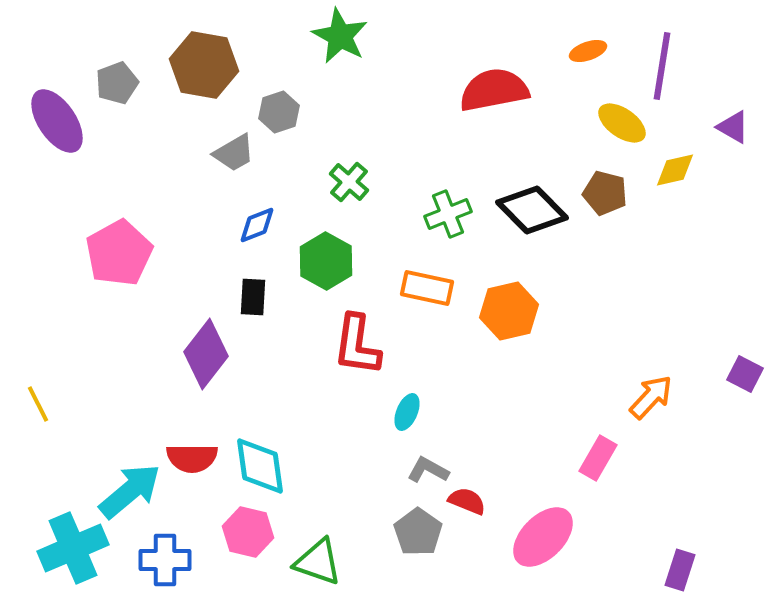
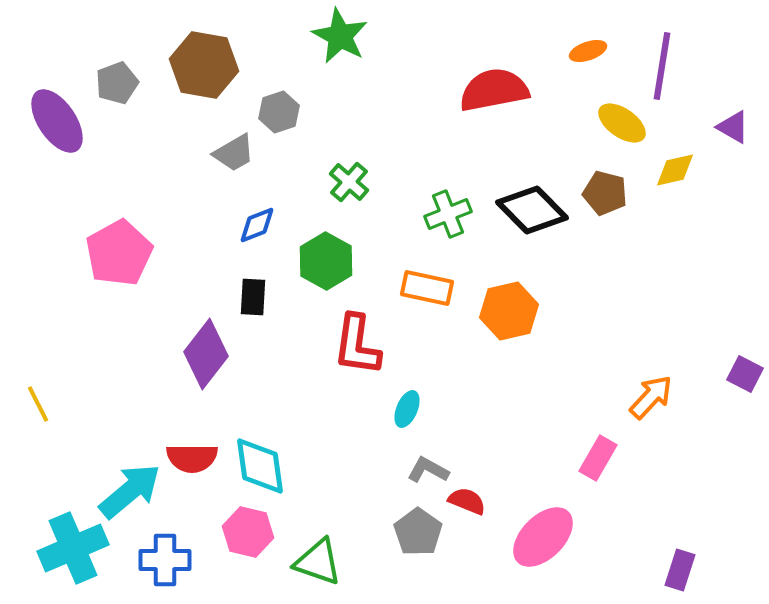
cyan ellipse at (407, 412): moved 3 px up
